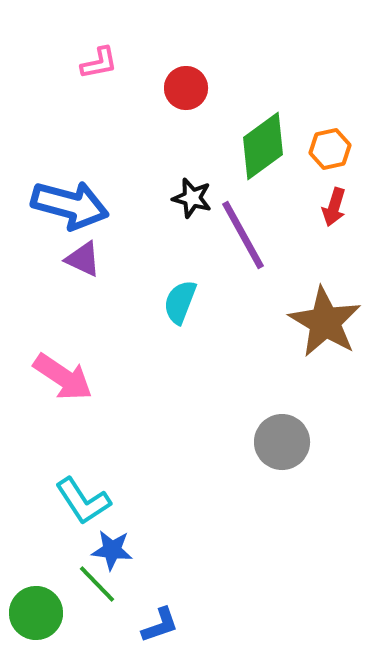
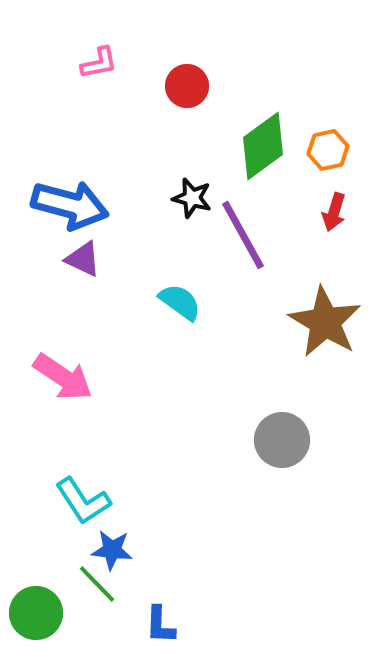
red circle: moved 1 px right, 2 px up
orange hexagon: moved 2 px left, 1 px down
red arrow: moved 5 px down
cyan semicircle: rotated 105 degrees clockwise
gray circle: moved 2 px up
blue L-shape: rotated 111 degrees clockwise
